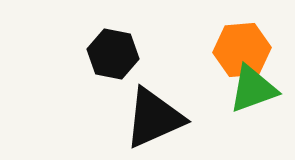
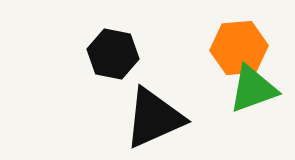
orange hexagon: moved 3 px left, 2 px up
